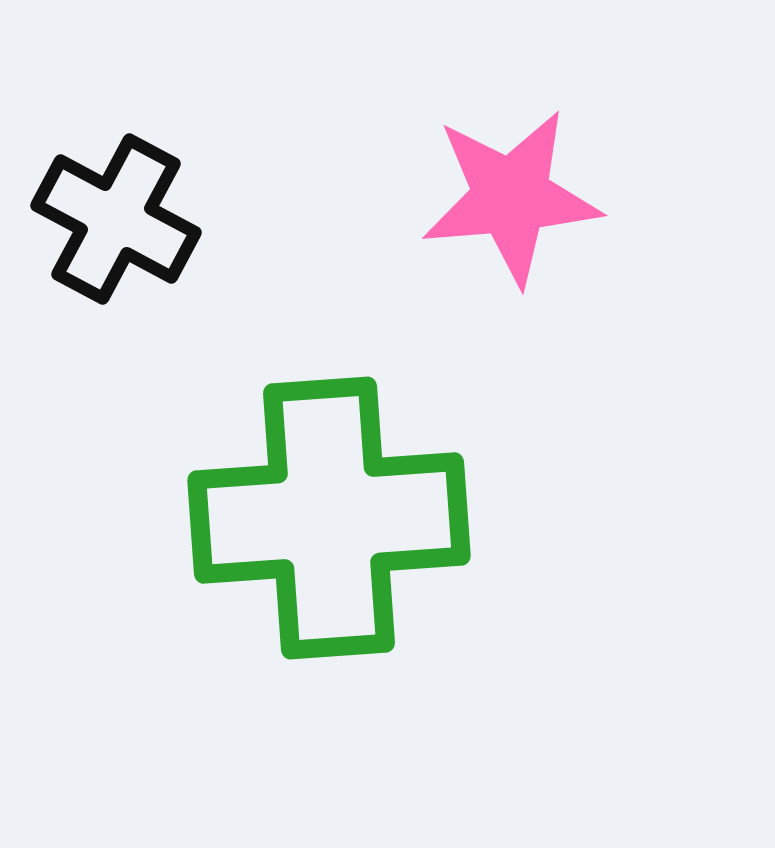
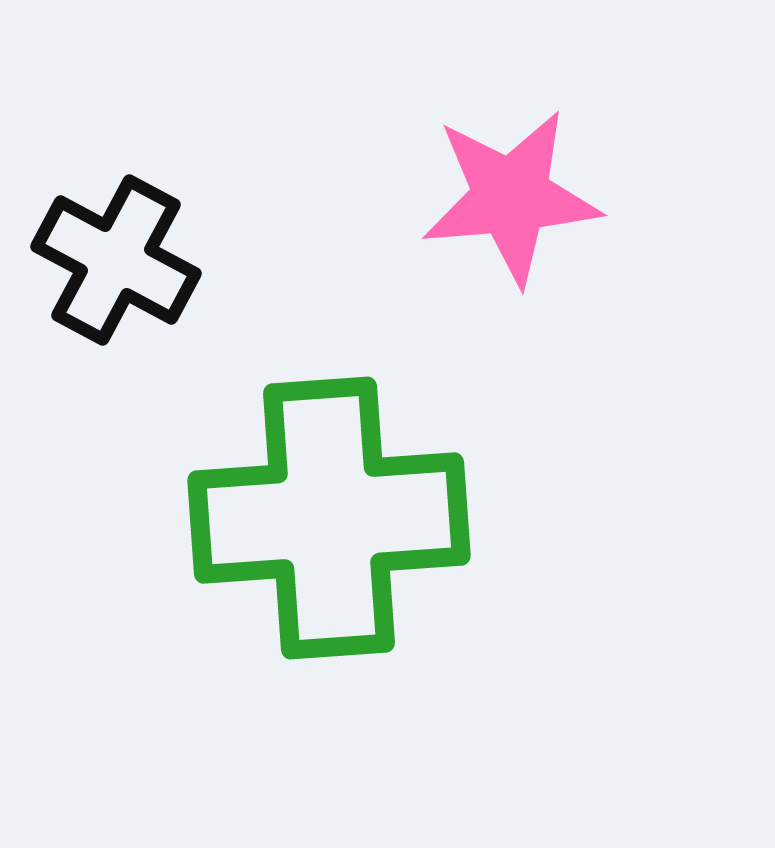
black cross: moved 41 px down
